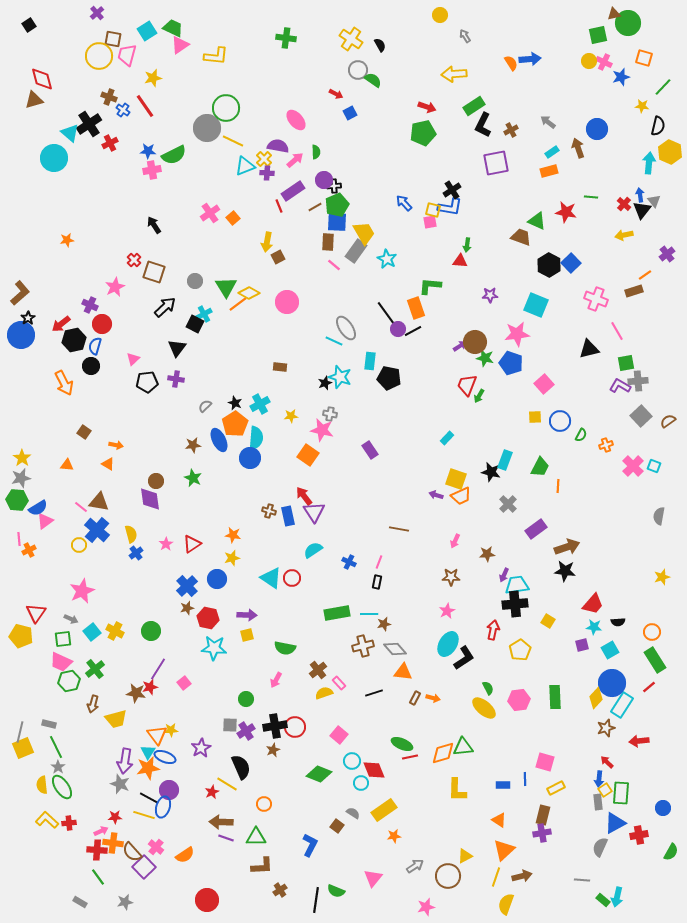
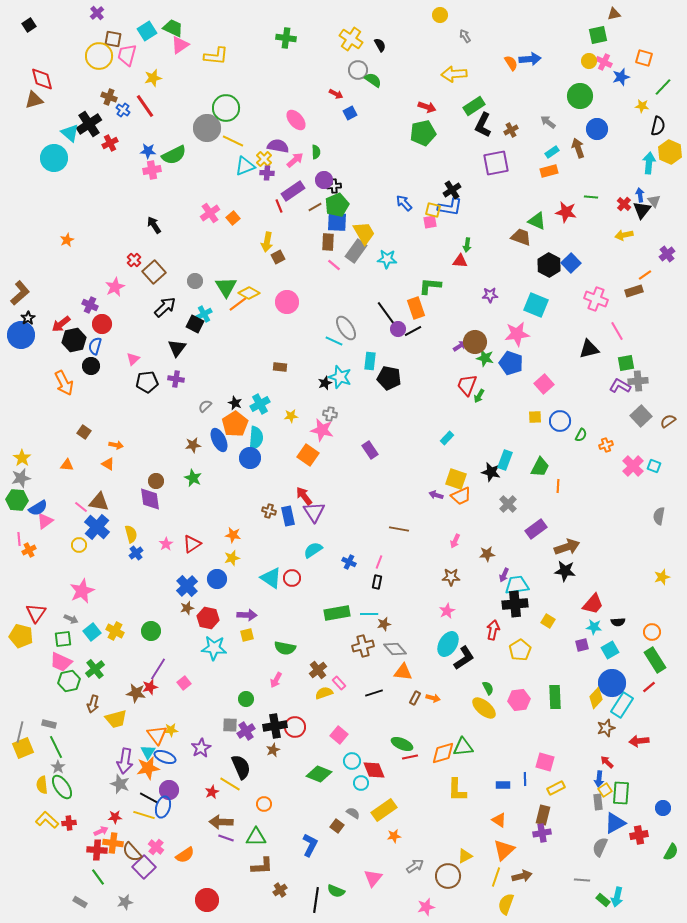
green circle at (628, 23): moved 48 px left, 73 px down
orange star at (67, 240): rotated 16 degrees counterclockwise
cyan star at (387, 259): rotated 24 degrees counterclockwise
brown square at (154, 272): rotated 30 degrees clockwise
blue cross at (97, 530): moved 3 px up
yellow line at (227, 784): moved 3 px right
